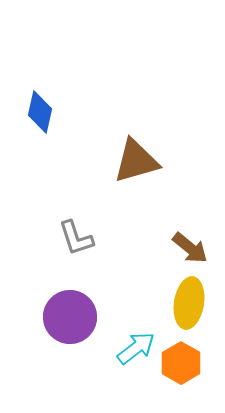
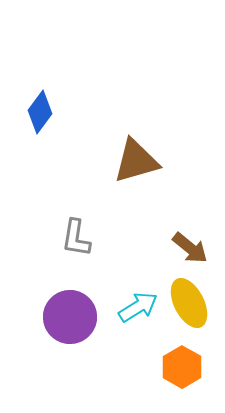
blue diamond: rotated 24 degrees clockwise
gray L-shape: rotated 27 degrees clockwise
yellow ellipse: rotated 36 degrees counterclockwise
cyan arrow: moved 2 px right, 41 px up; rotated 6 degrees clockwise
orange hexagon: moved 1 px right, 4 px down
